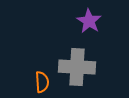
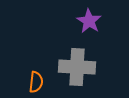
orange semicircle: moved 6 px left; rotated 10 degrees clockwise
